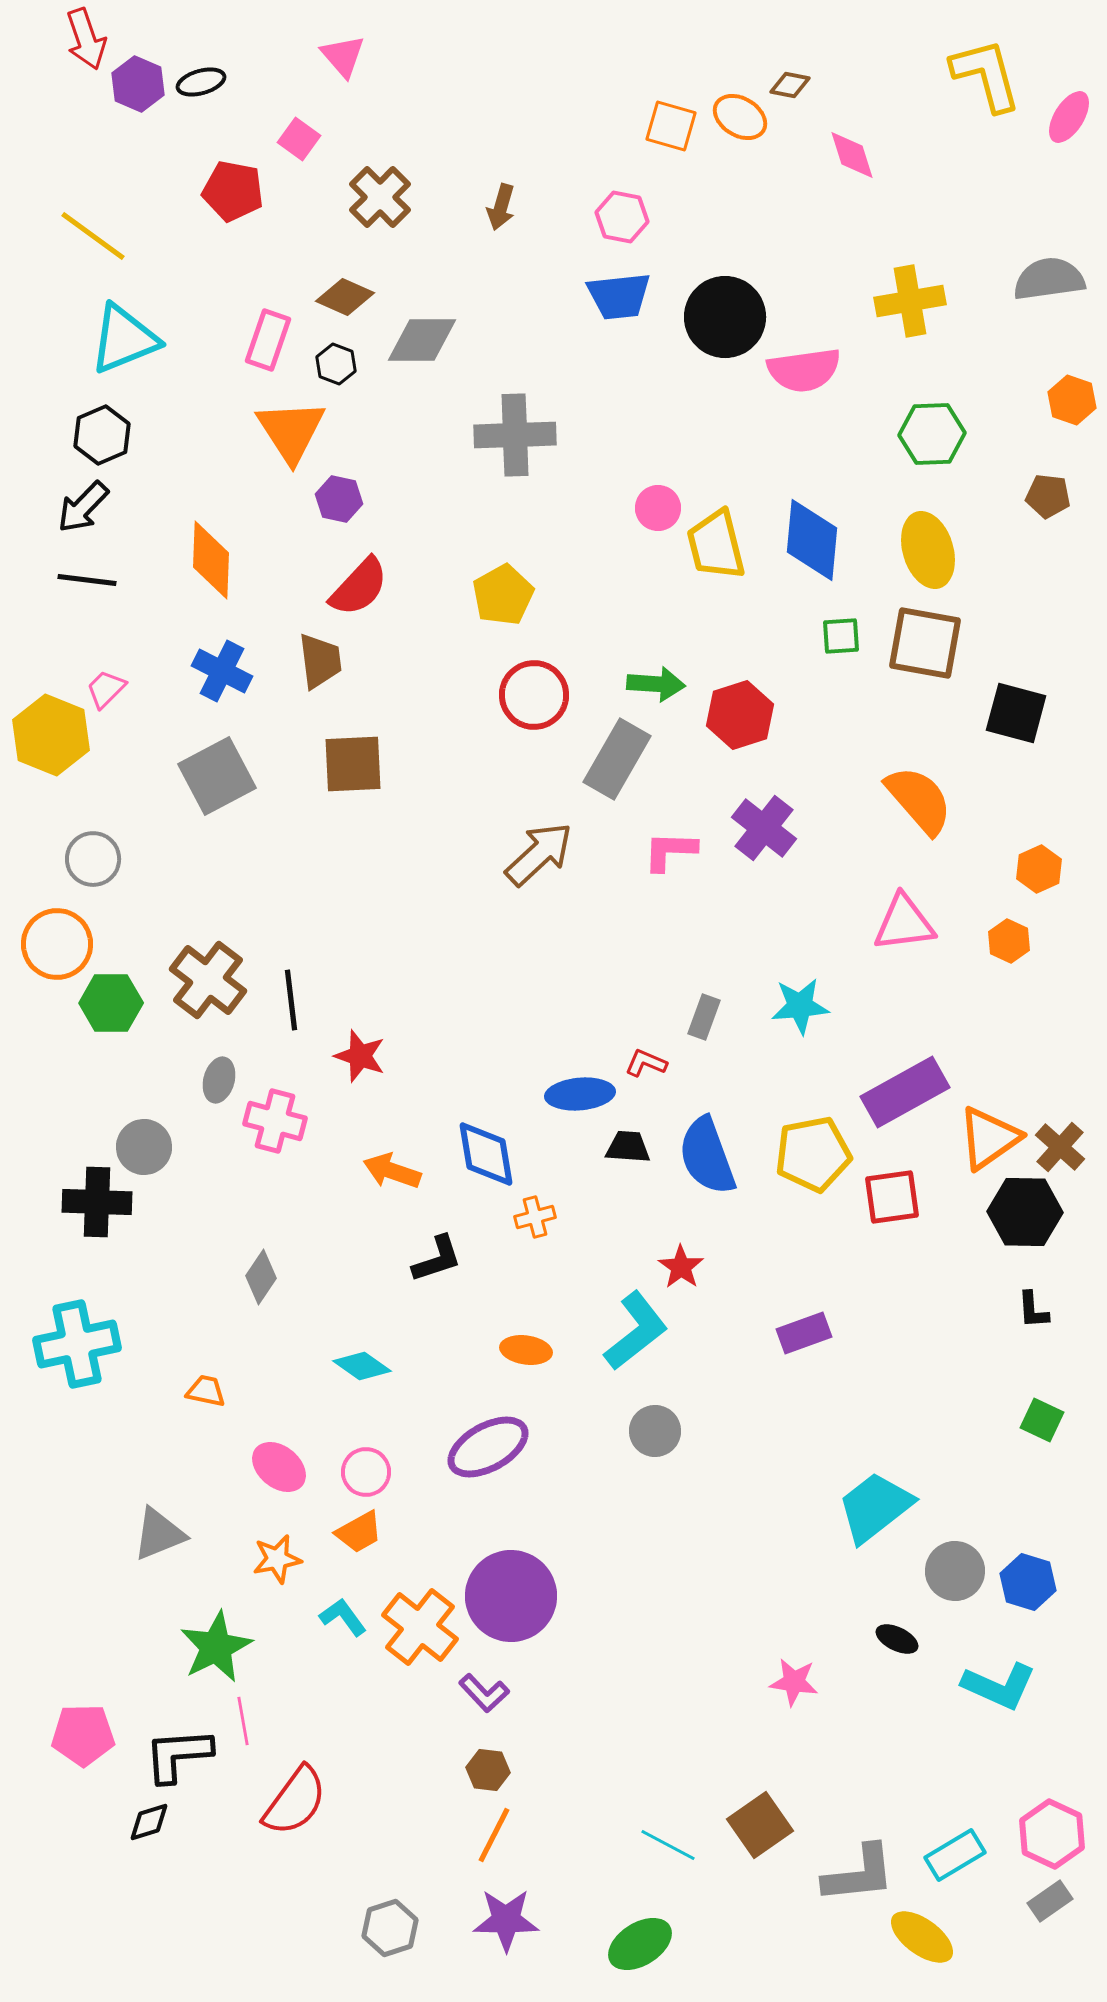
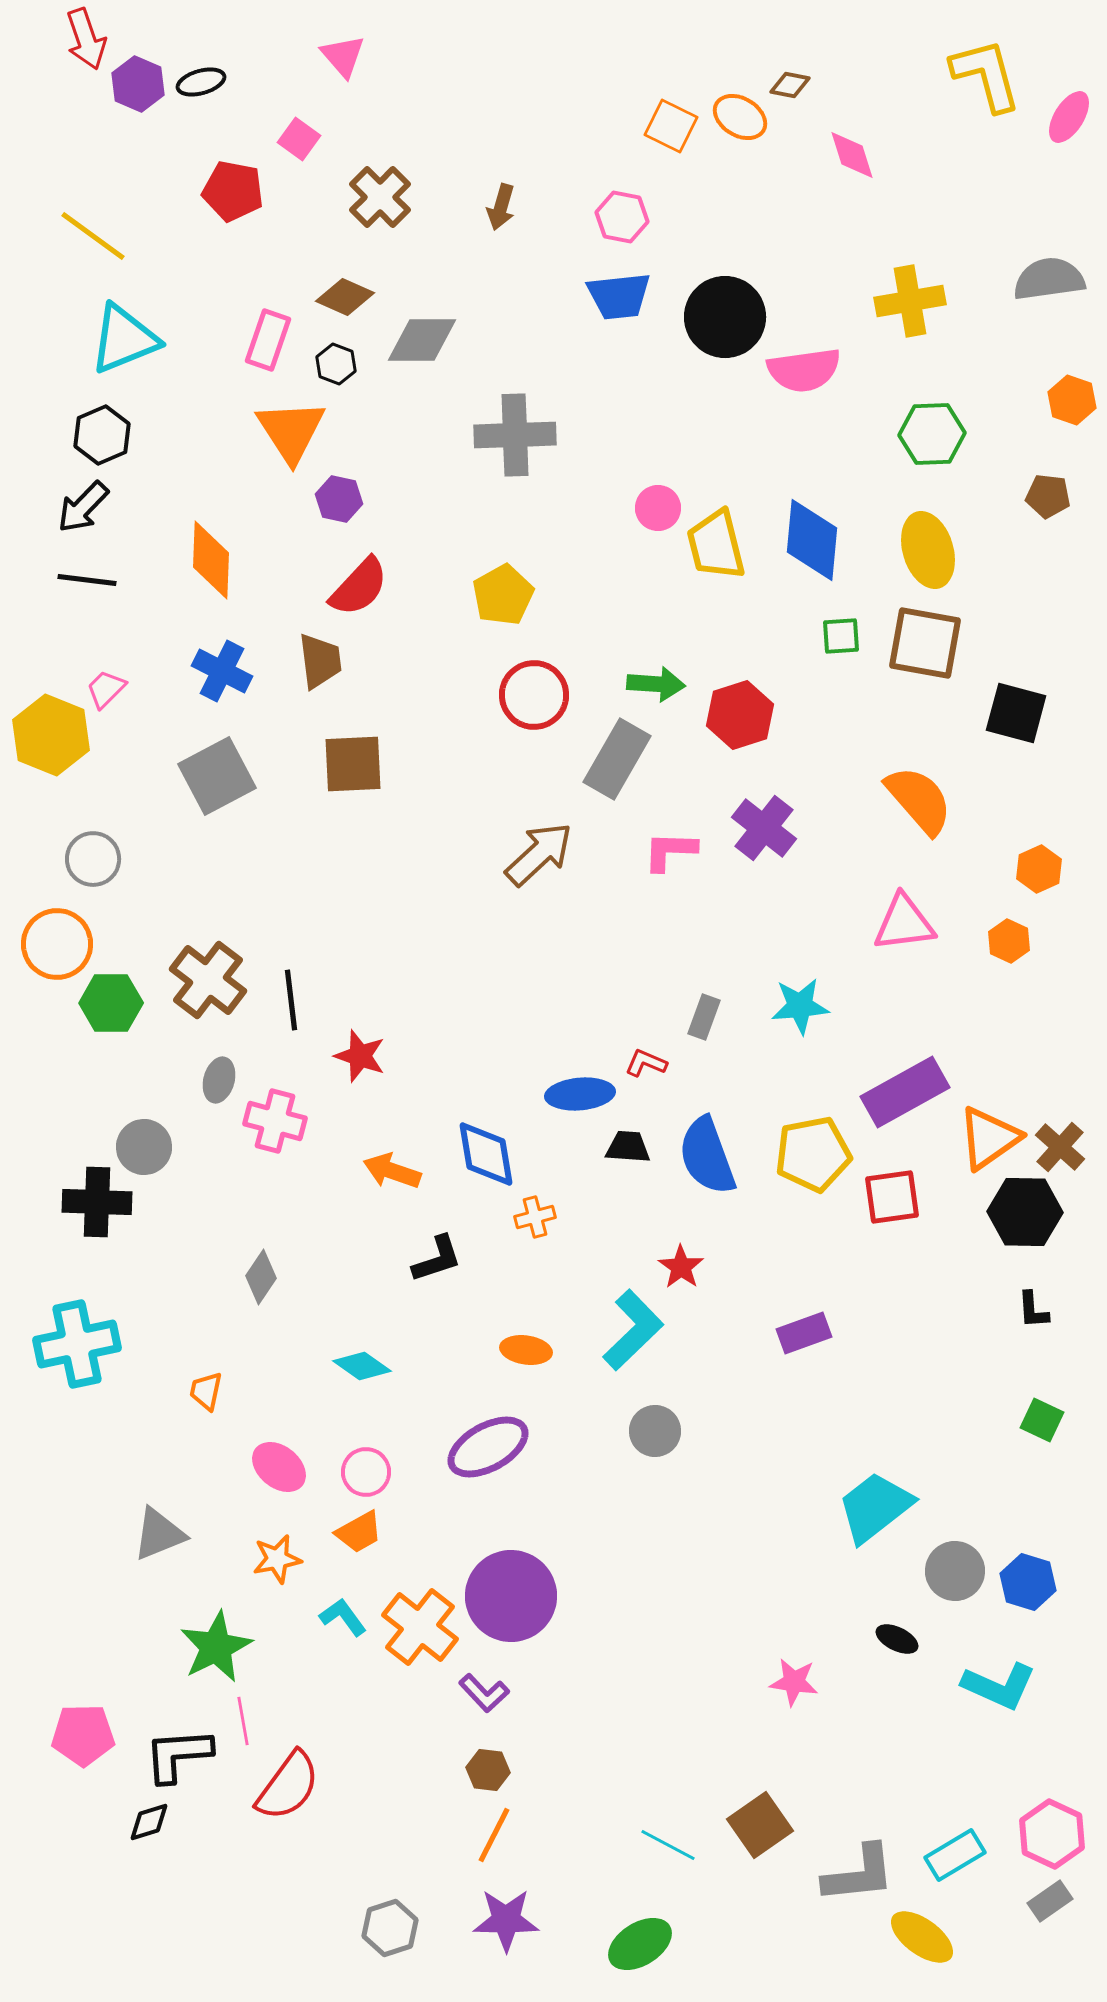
orange square at (671, 126): rotated 10 degrees clockwise
cyan L-shape at (636, 1331): moved 3 px left, 1 px up; rotated 6 degrees counterclockwise
orange trapezoid at (206, 1391): rotated 90 degrees counterclockwise
red semicircle at (295, 1801): moved 7 px left, 15 px up
